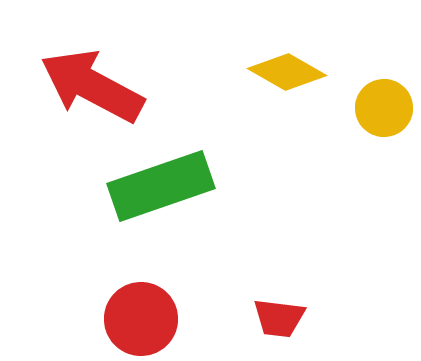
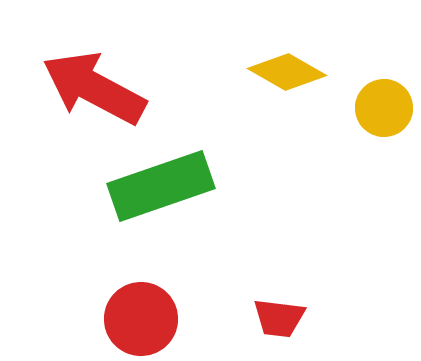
red arrow: moved 2 px right, 2 px down
